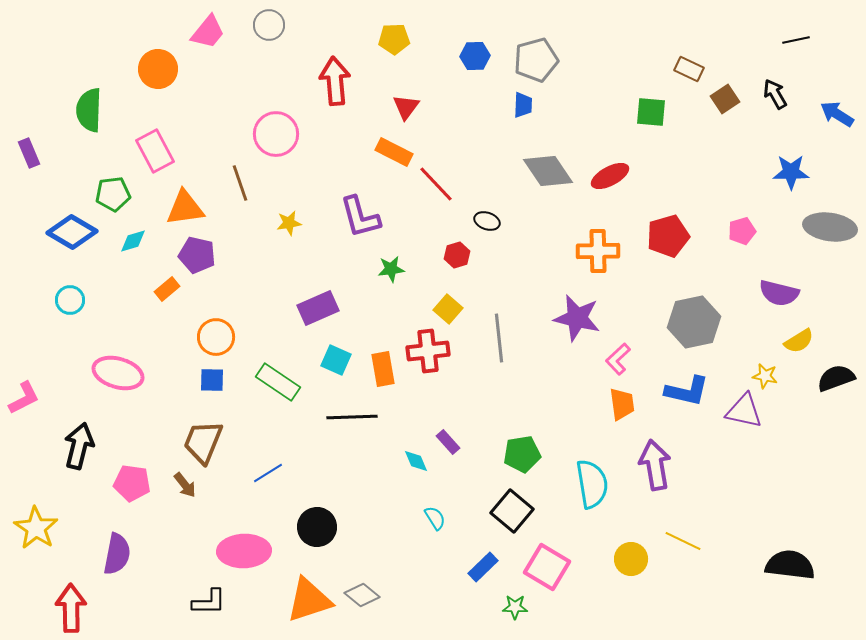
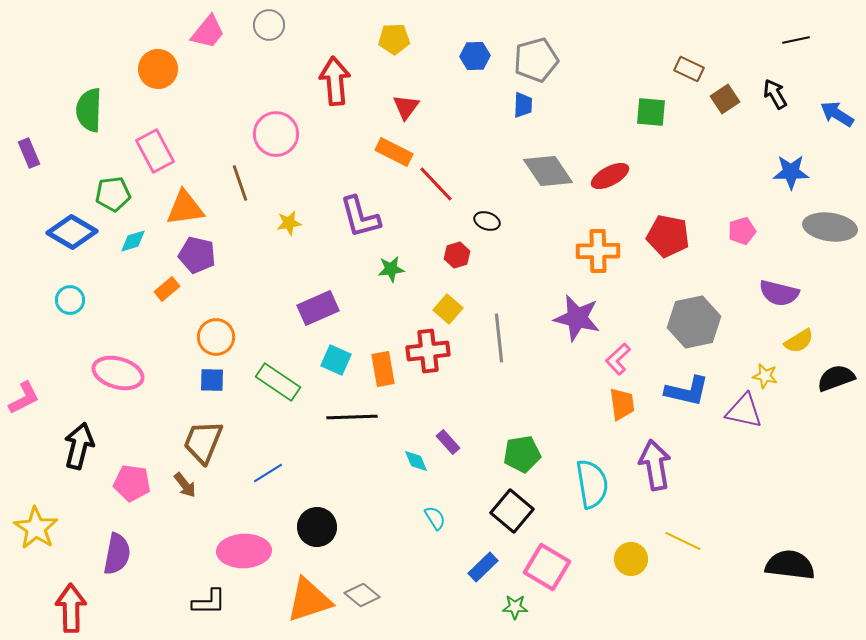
red pentagon at (668, 236): rotated 27 degrees clockwise
